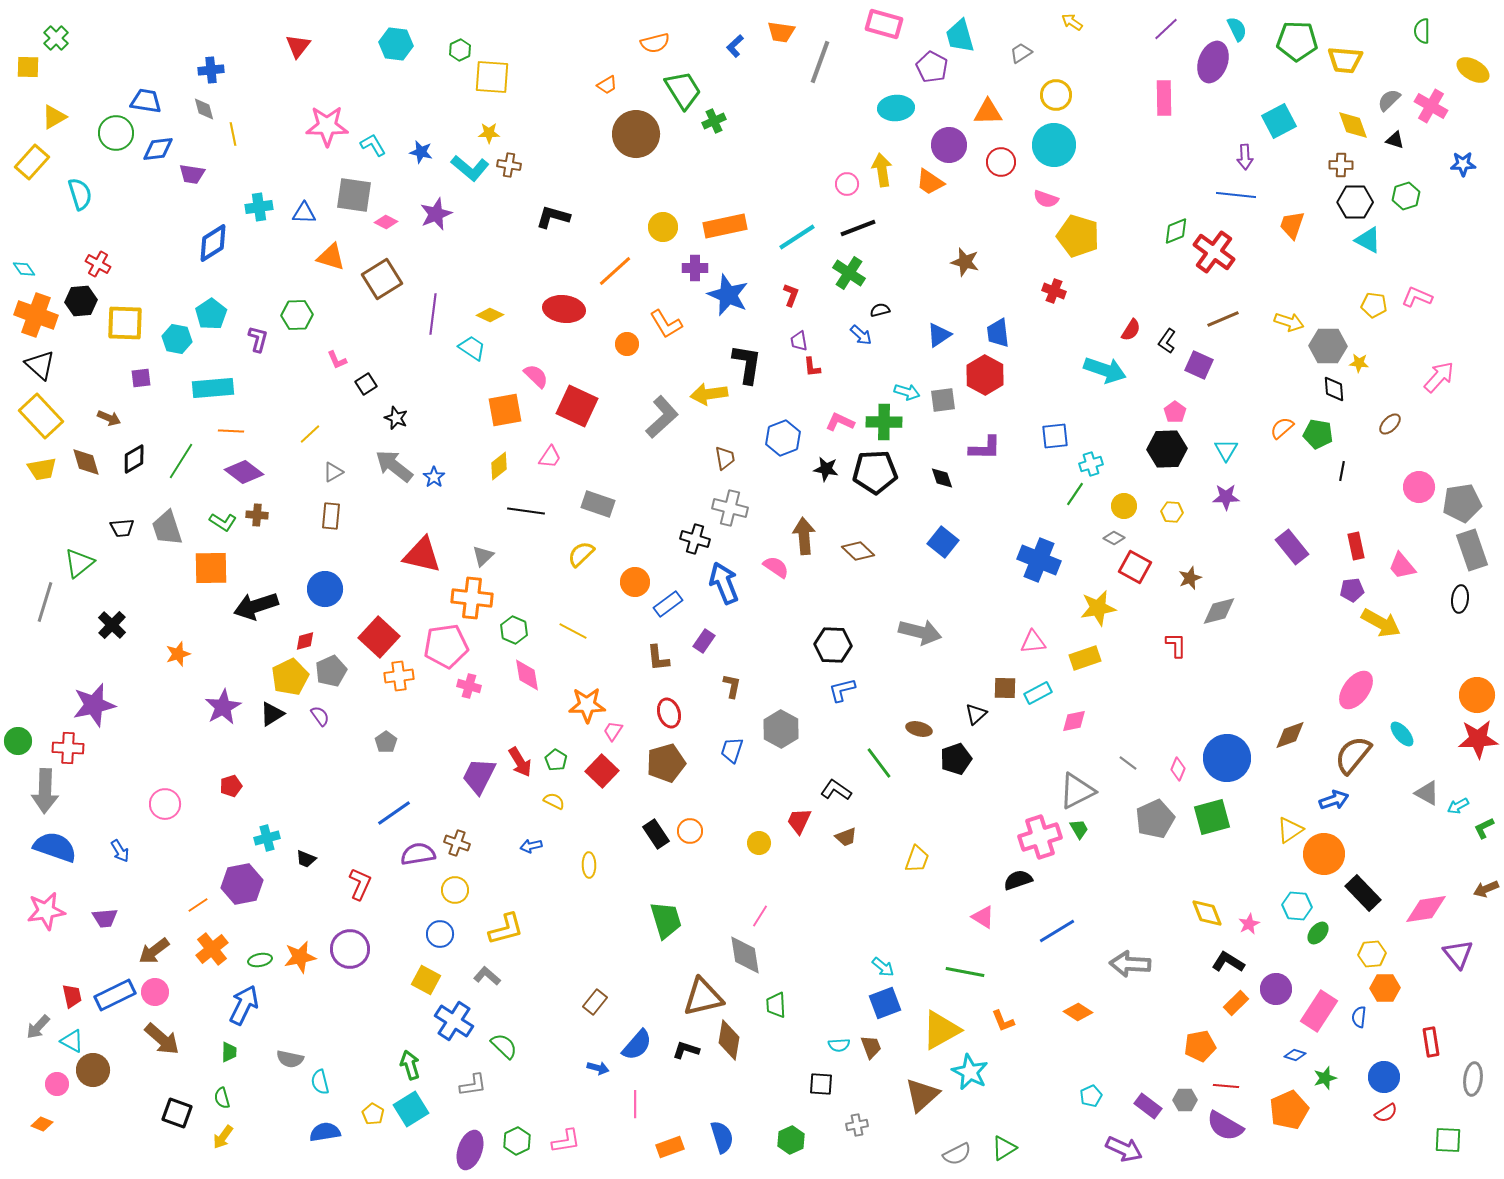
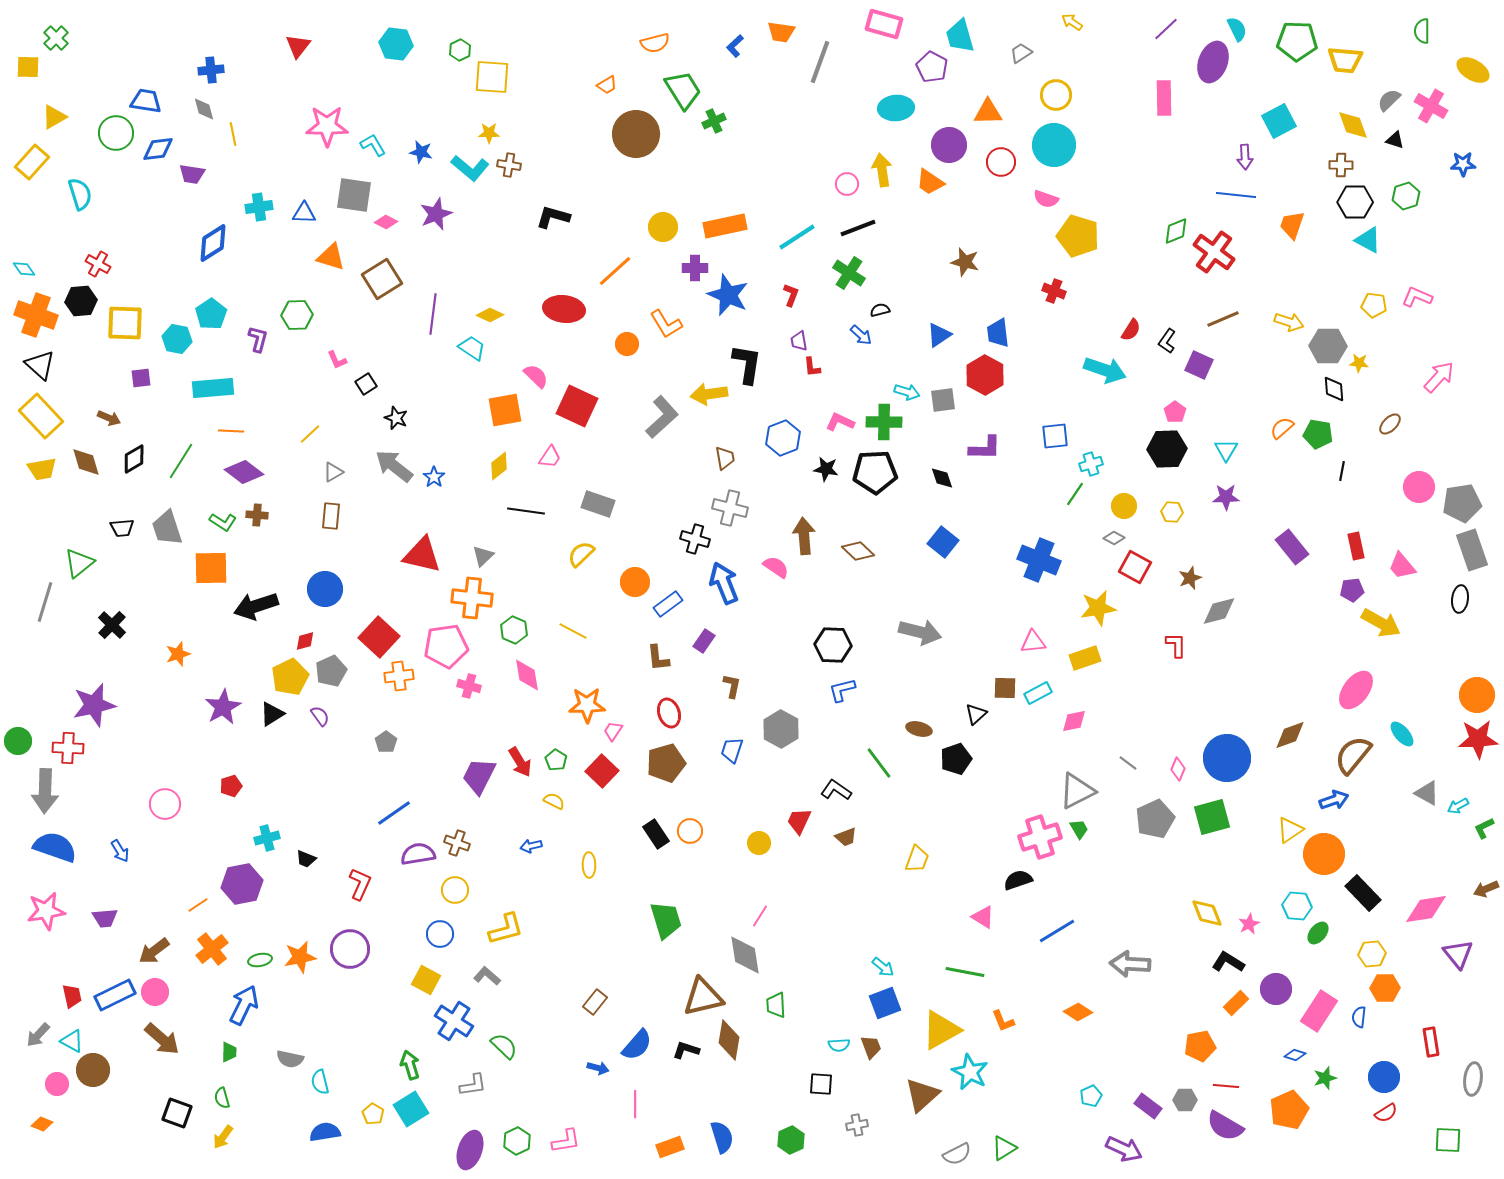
gray arrow at (38, 1027): moved 8 px down
